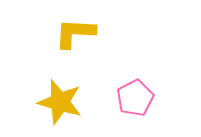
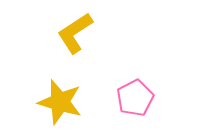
yellow L-shape: rotated 36 degrees counterclockwise
